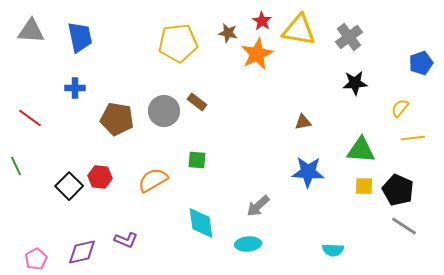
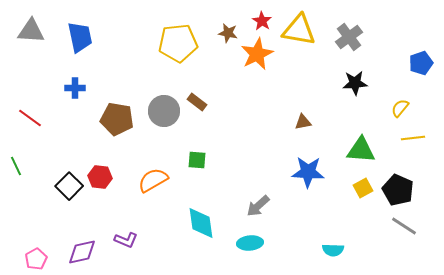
yellow square: moved 1 px left, 2 px down; rotated 30 degrees counterclockwise
cyan ellipse: moved 2 px right, 1 px up
